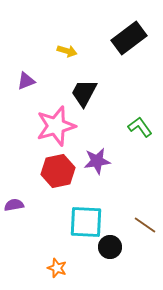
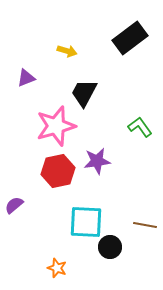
black rectangle: moved 1 px right
purple triangle: moved 3 px up
purple semicircle: rotated 30 degrees counterclockwise
brown line: rotated 25 degrees counterclockwise
